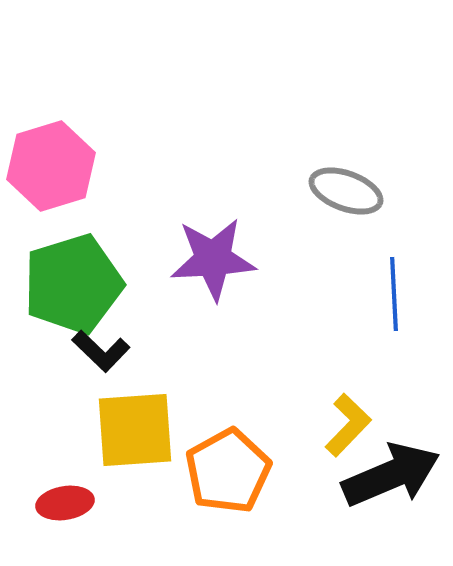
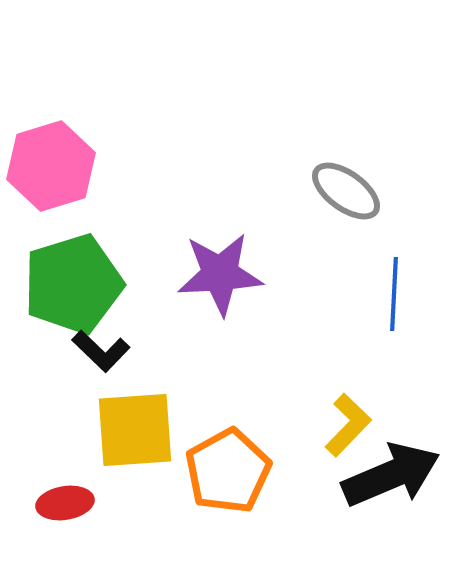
gray ellipse: rotated 16 degrees clockwise
purple star: moved 7 px right, 15 px down
blue line: rotated 6 degrees clockwise
